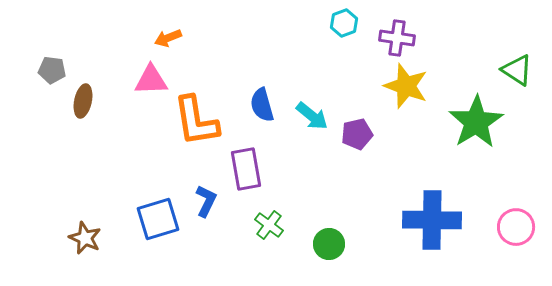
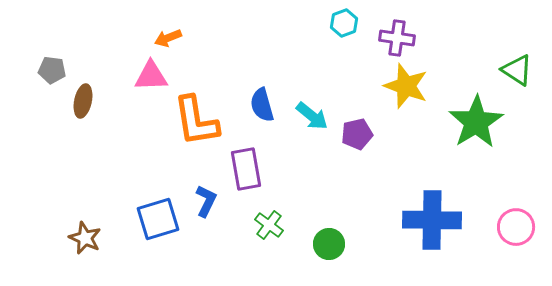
pink triangle: moved 4 px up
